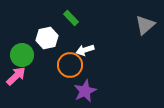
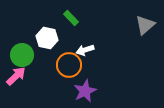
white hexagon: rotated 25 degrees clockwise
orange circle: moved 1 px left
